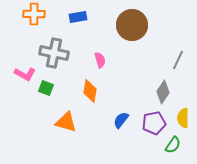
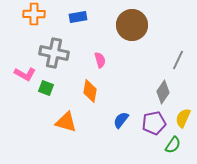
yellow semicircle: rotated 24 degrees clockwise
